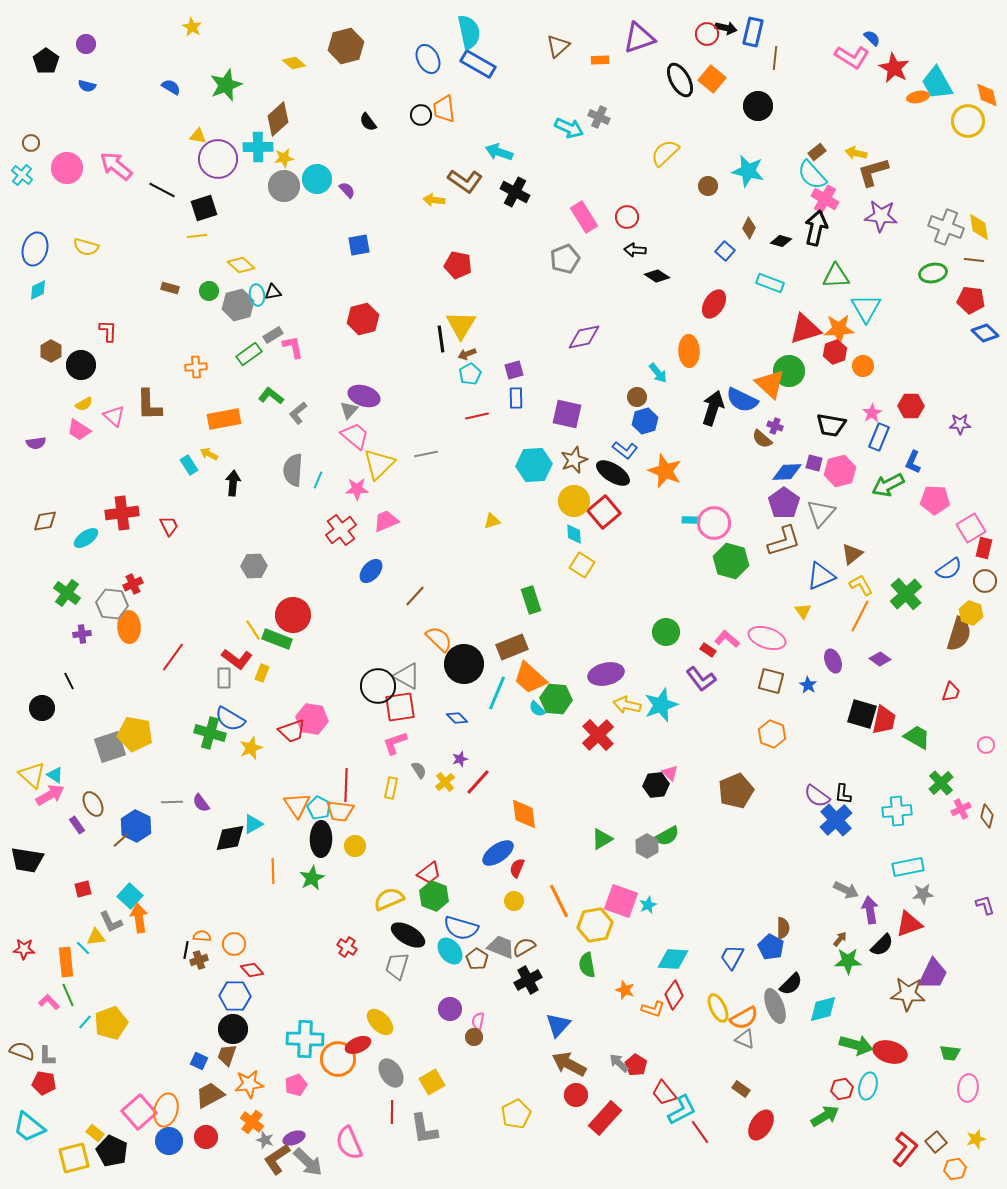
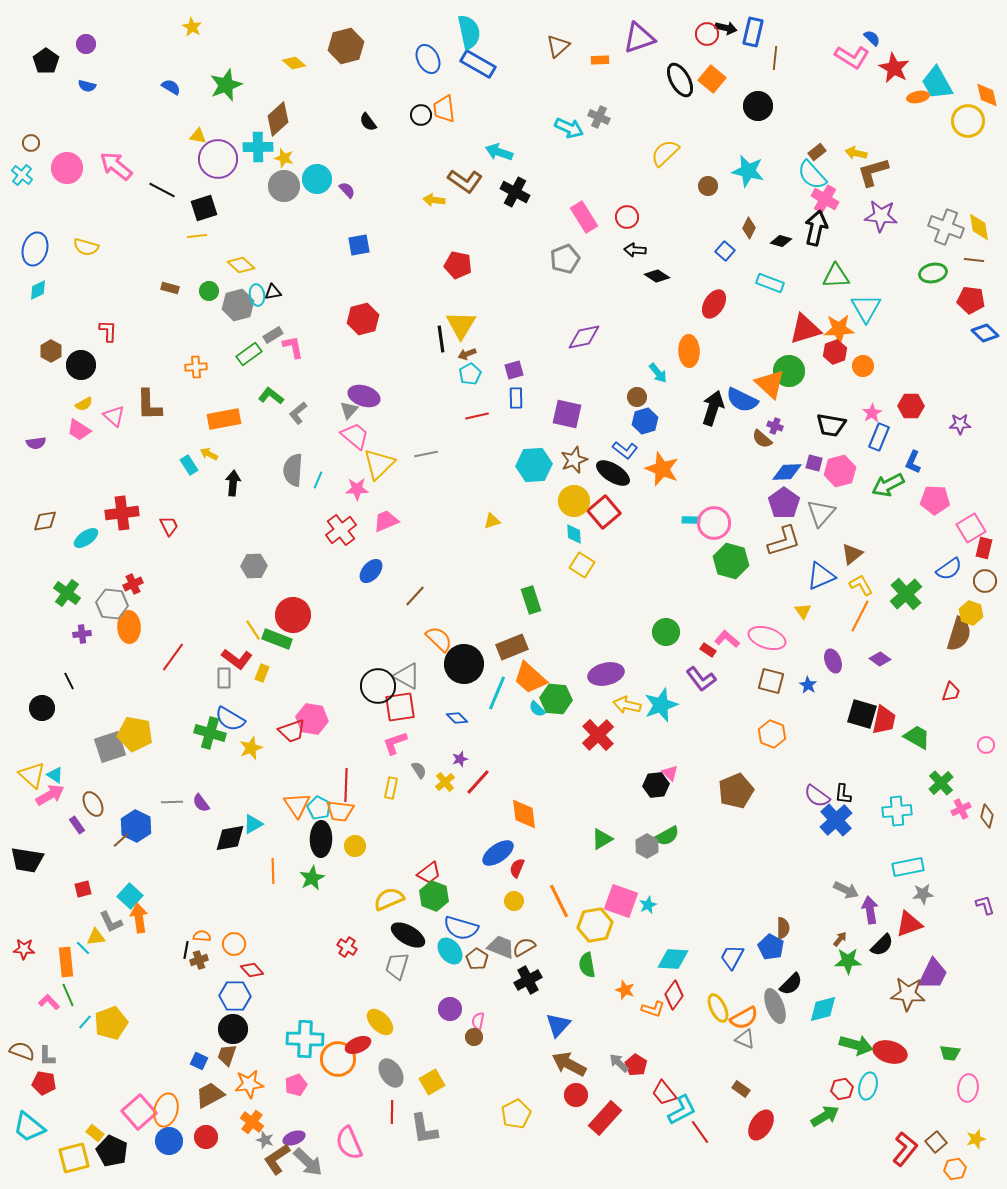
yellow star at (284, 158): rotated 24 degrees clockwise
orange star at (665, 471): moved 3 px left, 2 px up
